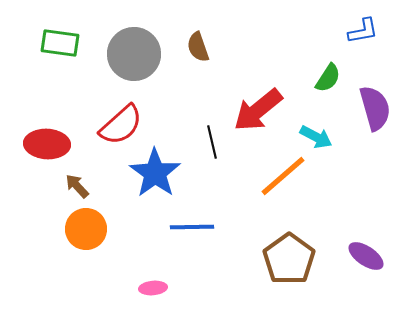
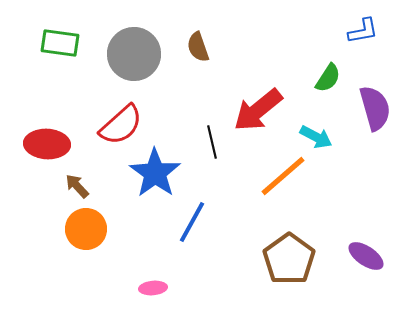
blue line: moved 5 px up; rotated 60 degrees counterclockwise
